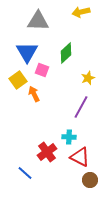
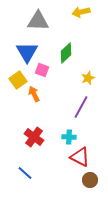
red cross: moved 13 px left, 15 px up; rotated 18 degrees counterclockwise
